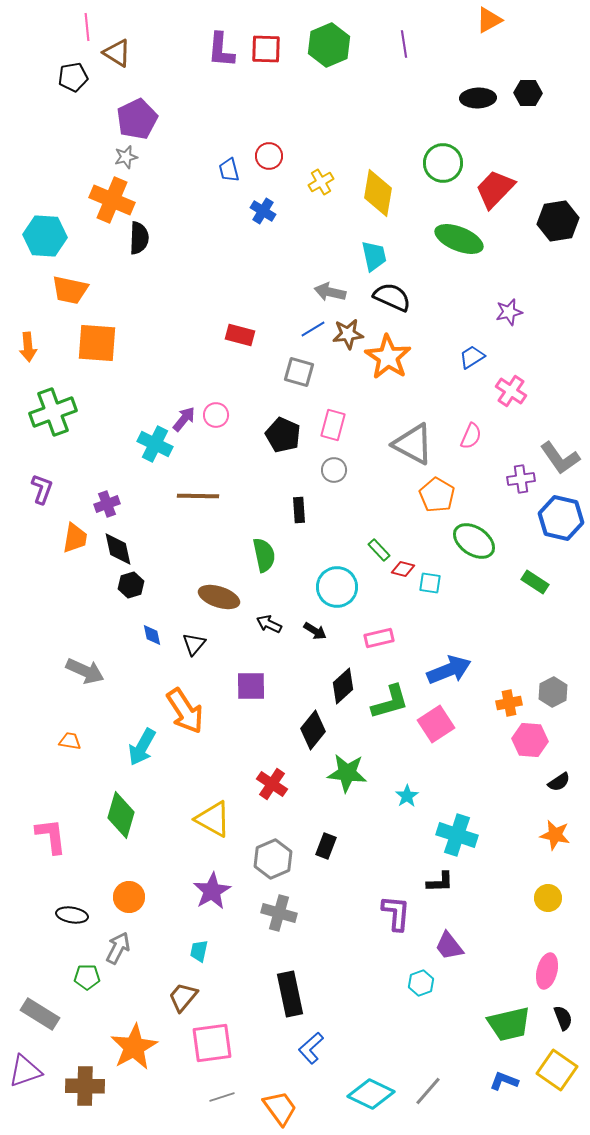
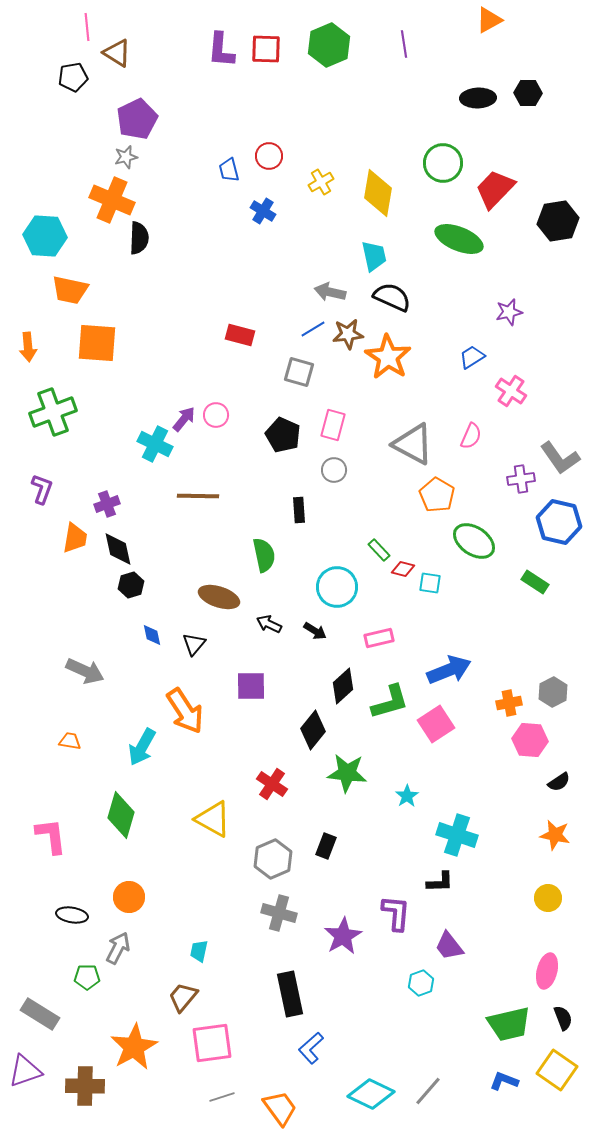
blue hexagon at (561, 518): moved 2 px left, 4 px down
purple star at (212, 891): moved 131 px right, 45 px down
